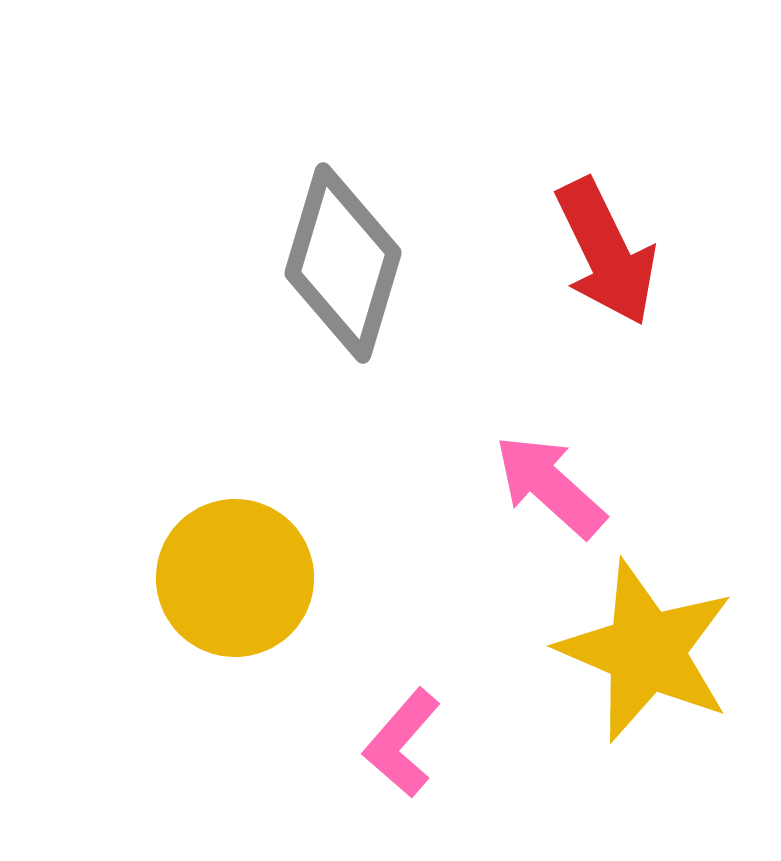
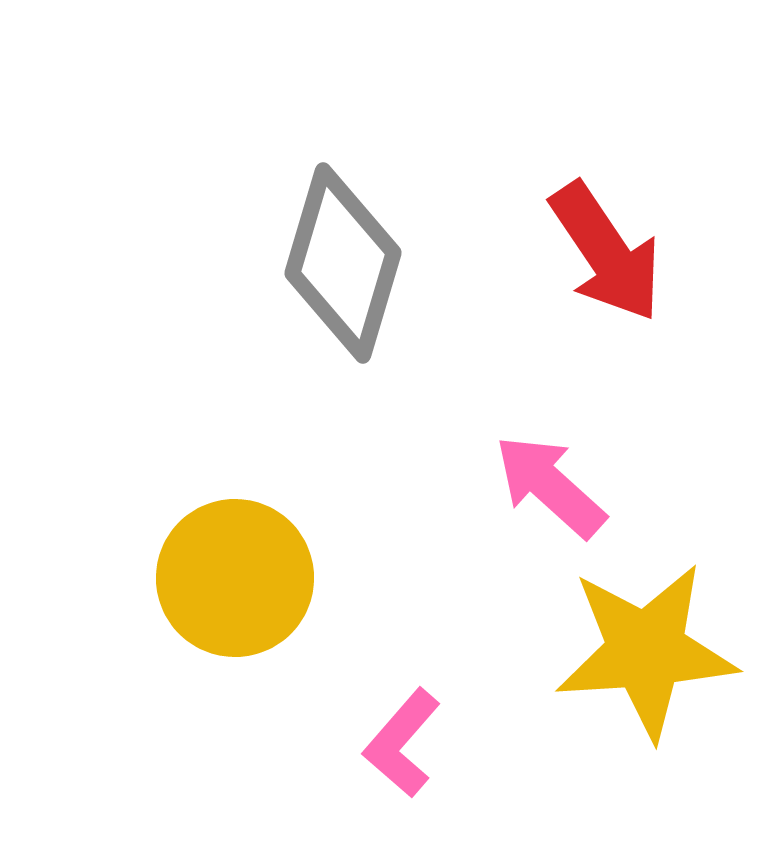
red arrow: rotated 8 degrees counterclockwise
yellow star: rotated 27 degrees counterclockwise
